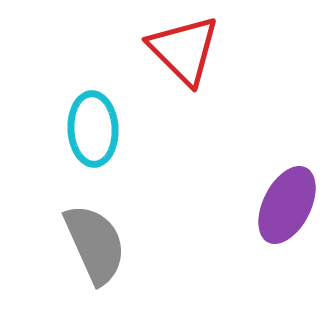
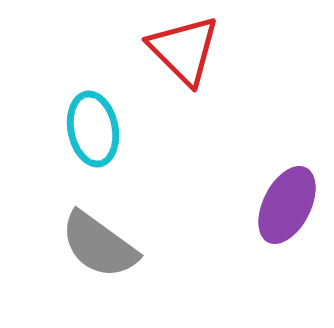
cyan ellipse: rotated 8 degrees counterclockwise
gray semicircle: moved 4 px right, 1 px down; rotated 150 degrees clockwise
